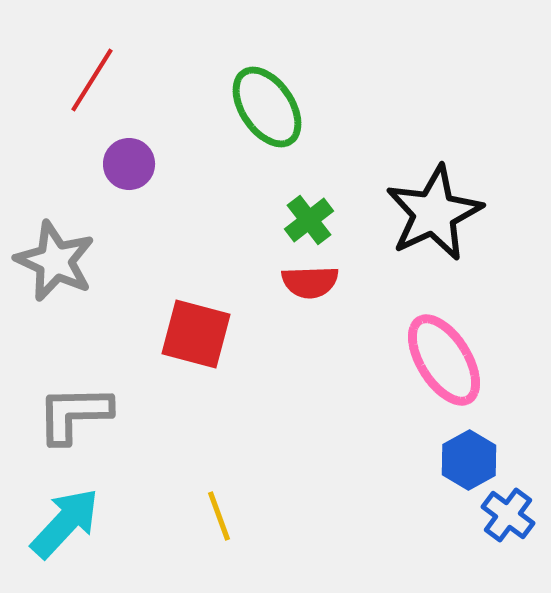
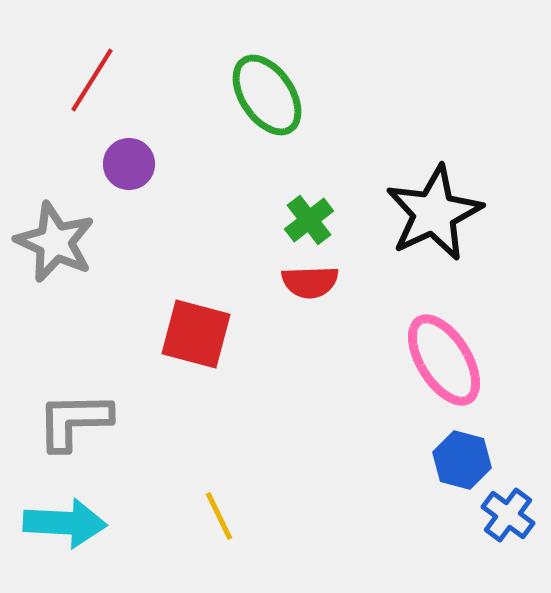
green ellipse: moved 12 px up
gray star: moved 19 px up
gray L-shape: moved 7 px down
blue hexagon: moved 7 px left; rotated 16 degrees counterclockwise
yellow line: rotated 6 degrees counterclockwise
cyan arrow: rotated 50 degrees clockwise
